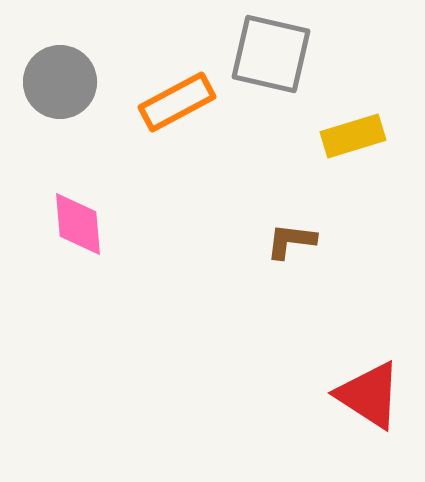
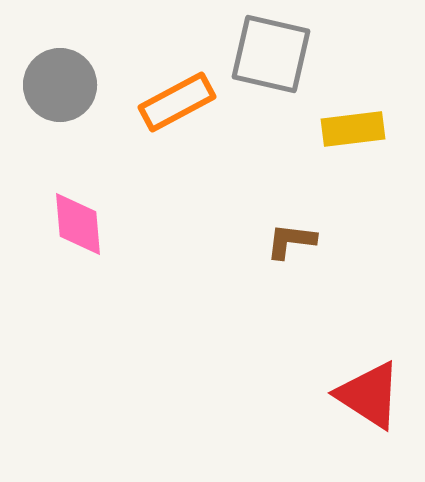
gray circle: moved 3 px down
yellow rectangle: moved 7 px up; rotated 10 degrees clockwise
